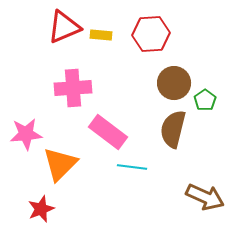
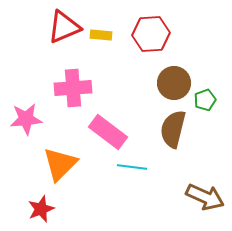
green pentagon: rotated 15 degrees clockwise
pink star: moved 15 px up
